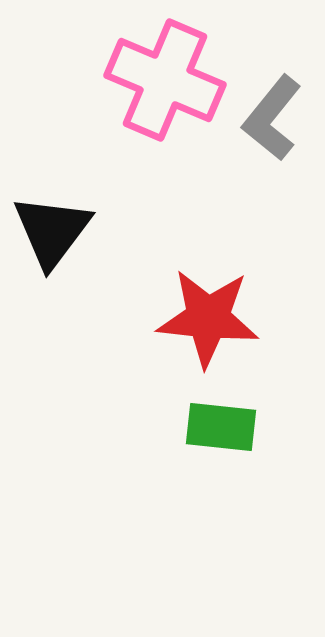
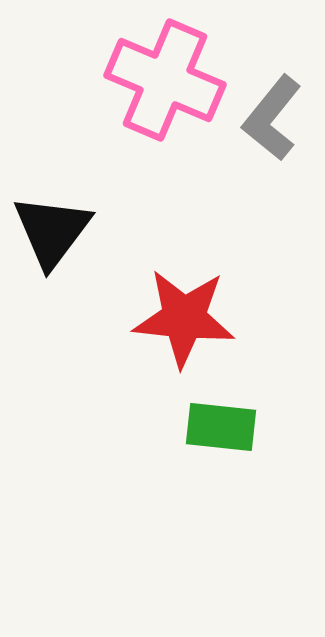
red star: moved 24 px left
